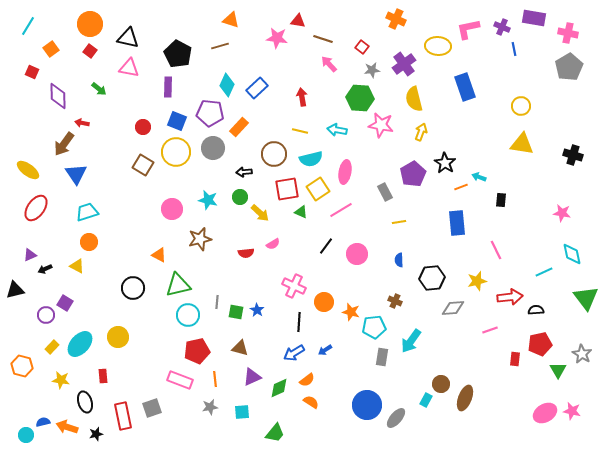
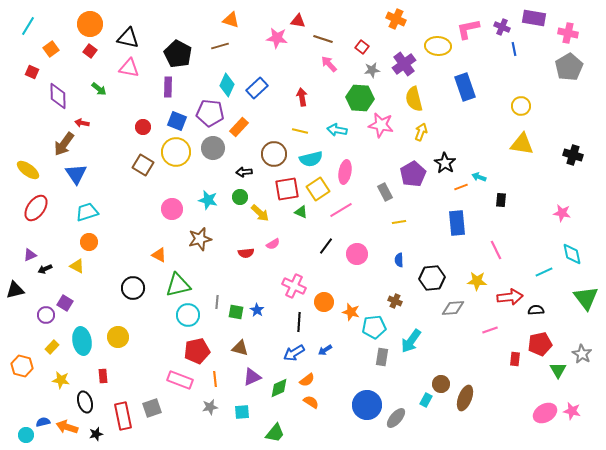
yellow star at (477, 281): rotated 18 degrees clockwise
cyan ellipse at (80, 344): moved 2 px right, 3 px up; rotated 52 degrees counterclockwise
